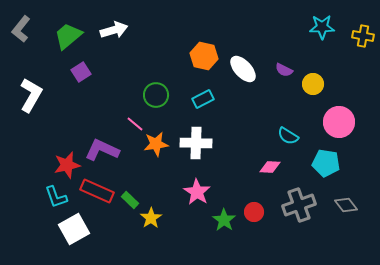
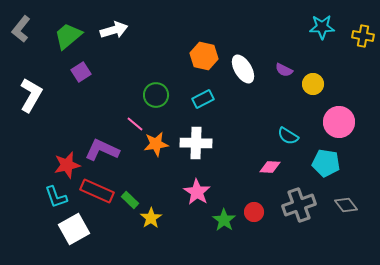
white ellipse: rotated 12 degrees clockwise
